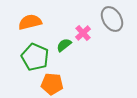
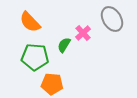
orange semicircle: rotated 120 degrees counterclockwise
green semicircle: rotated 21 degrees counterclockwise
green pentagon: rotated 20 degrees counterclockwise
